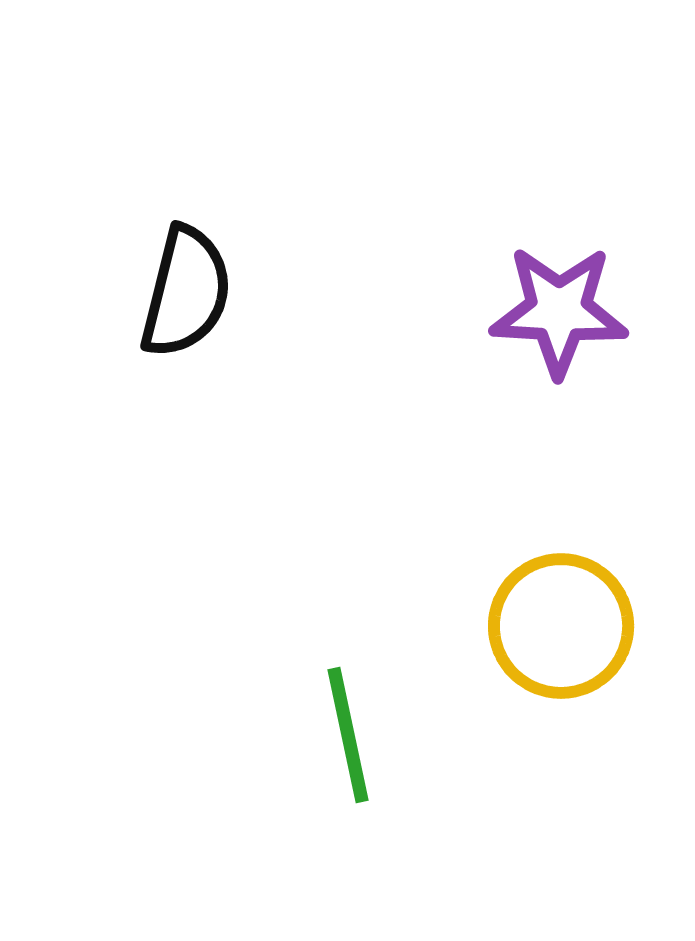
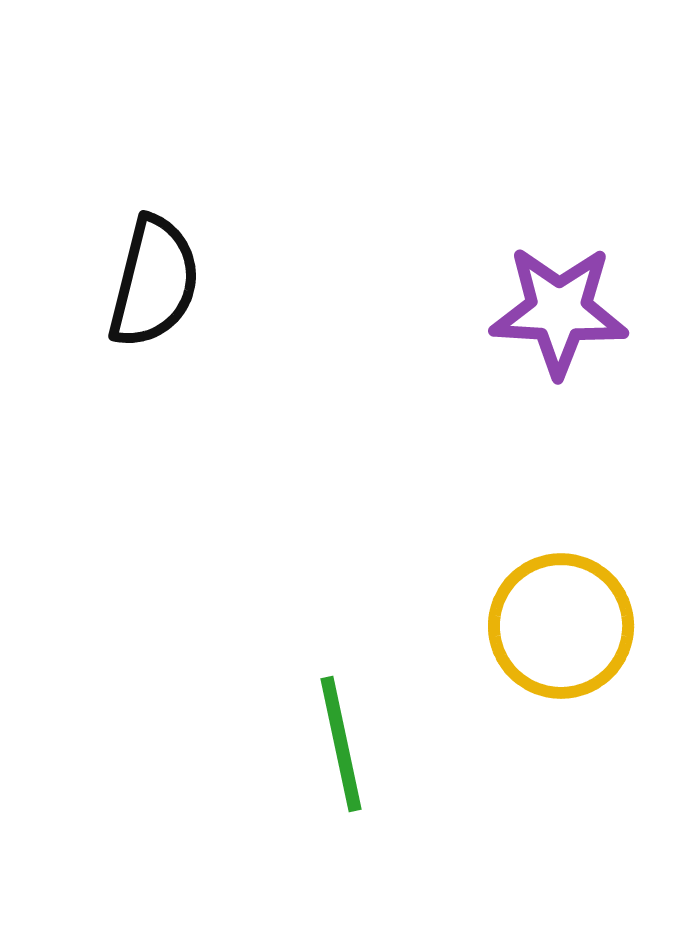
black semicircle: moved 32 px left, 10 px up
green line: moved 7 px left, 9 px down
